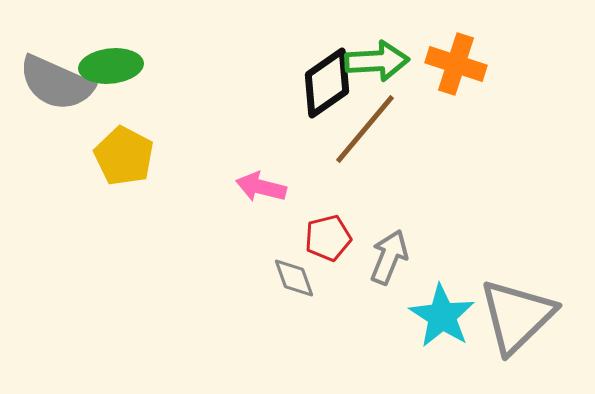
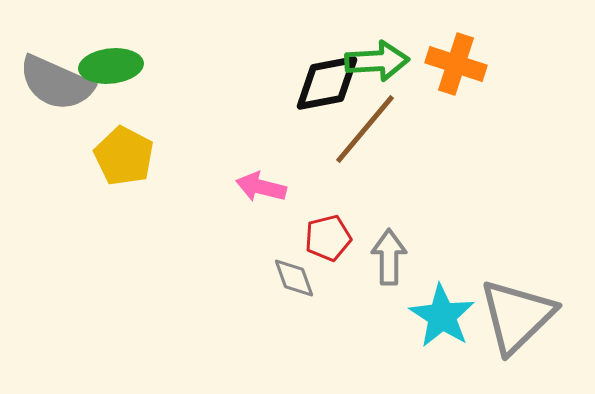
black diamond: rotated 24 degrees clockwise
gray arrow: rotated 22 degrees counterclockwise
